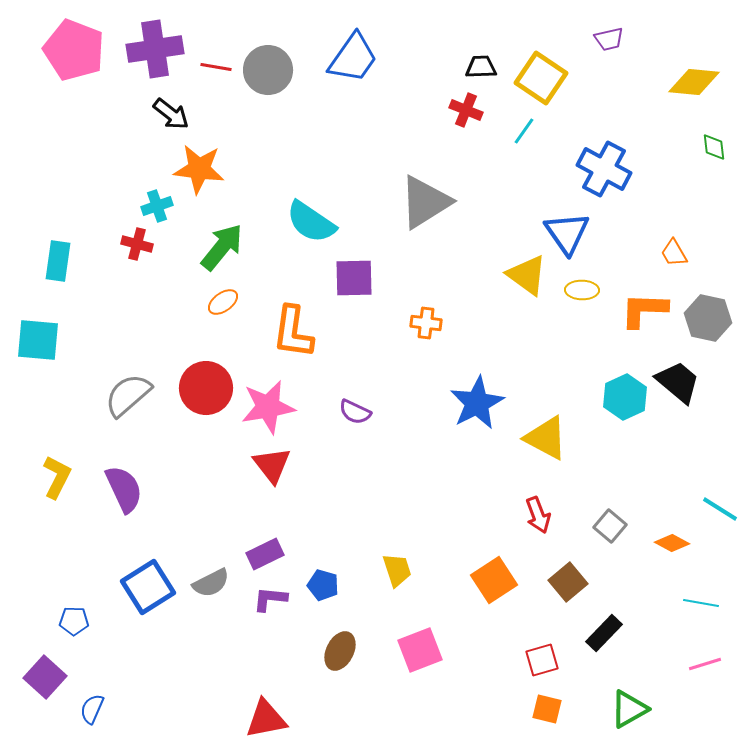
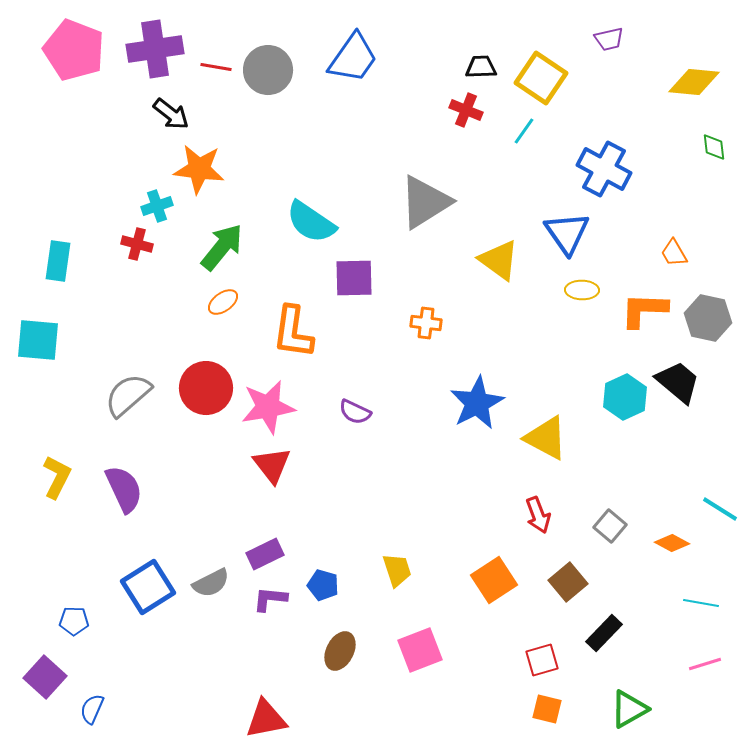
yellow triangle at (527, 275): moved 28 px left, 15 px up
